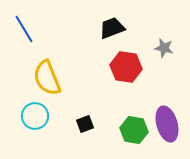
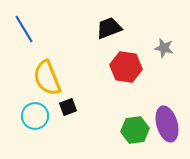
black trapezoid: moved 3 px left
black square: moved 17 px left, 17 px up
green hexagon: moved 1 px right; rotated 16 degrees counterclockwise
